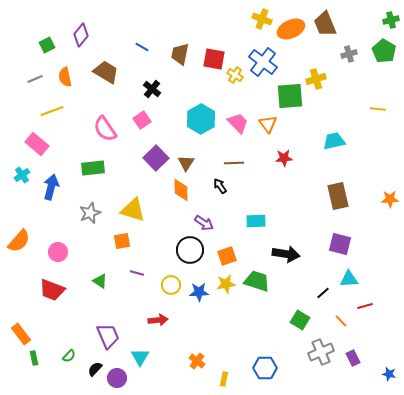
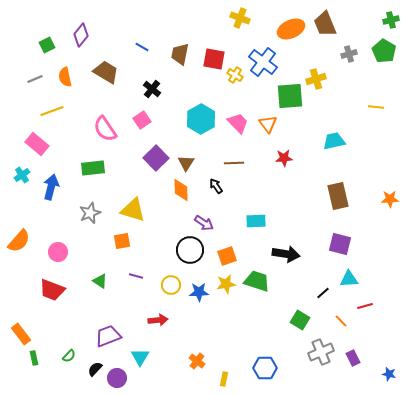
yellow cross at (262, 19): moved 22 px left, 1 px up
yellow line at (378, 109): moved 2 px left, 2 px up
black arrow at (220, 186): moved 4 px left
purple line at (137, 273): moved 1 px left, 3 px down
purple trapezoid at (108, 336): rotated 88 degrees counterclockwise
